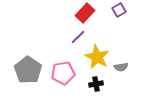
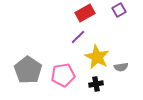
red rectangle: rotated 18 degrees clockwise
pink pentagon: moved 2 px down
